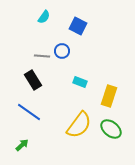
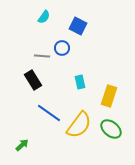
blue circle: moved 3 px up
cyan rectangle: rotated 56 degrees clockwise
blue line: moved 20 px right, 1 px down
